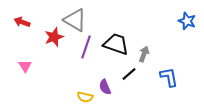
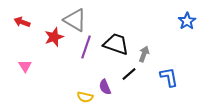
blue star: rotated 18 degrees clockwise
